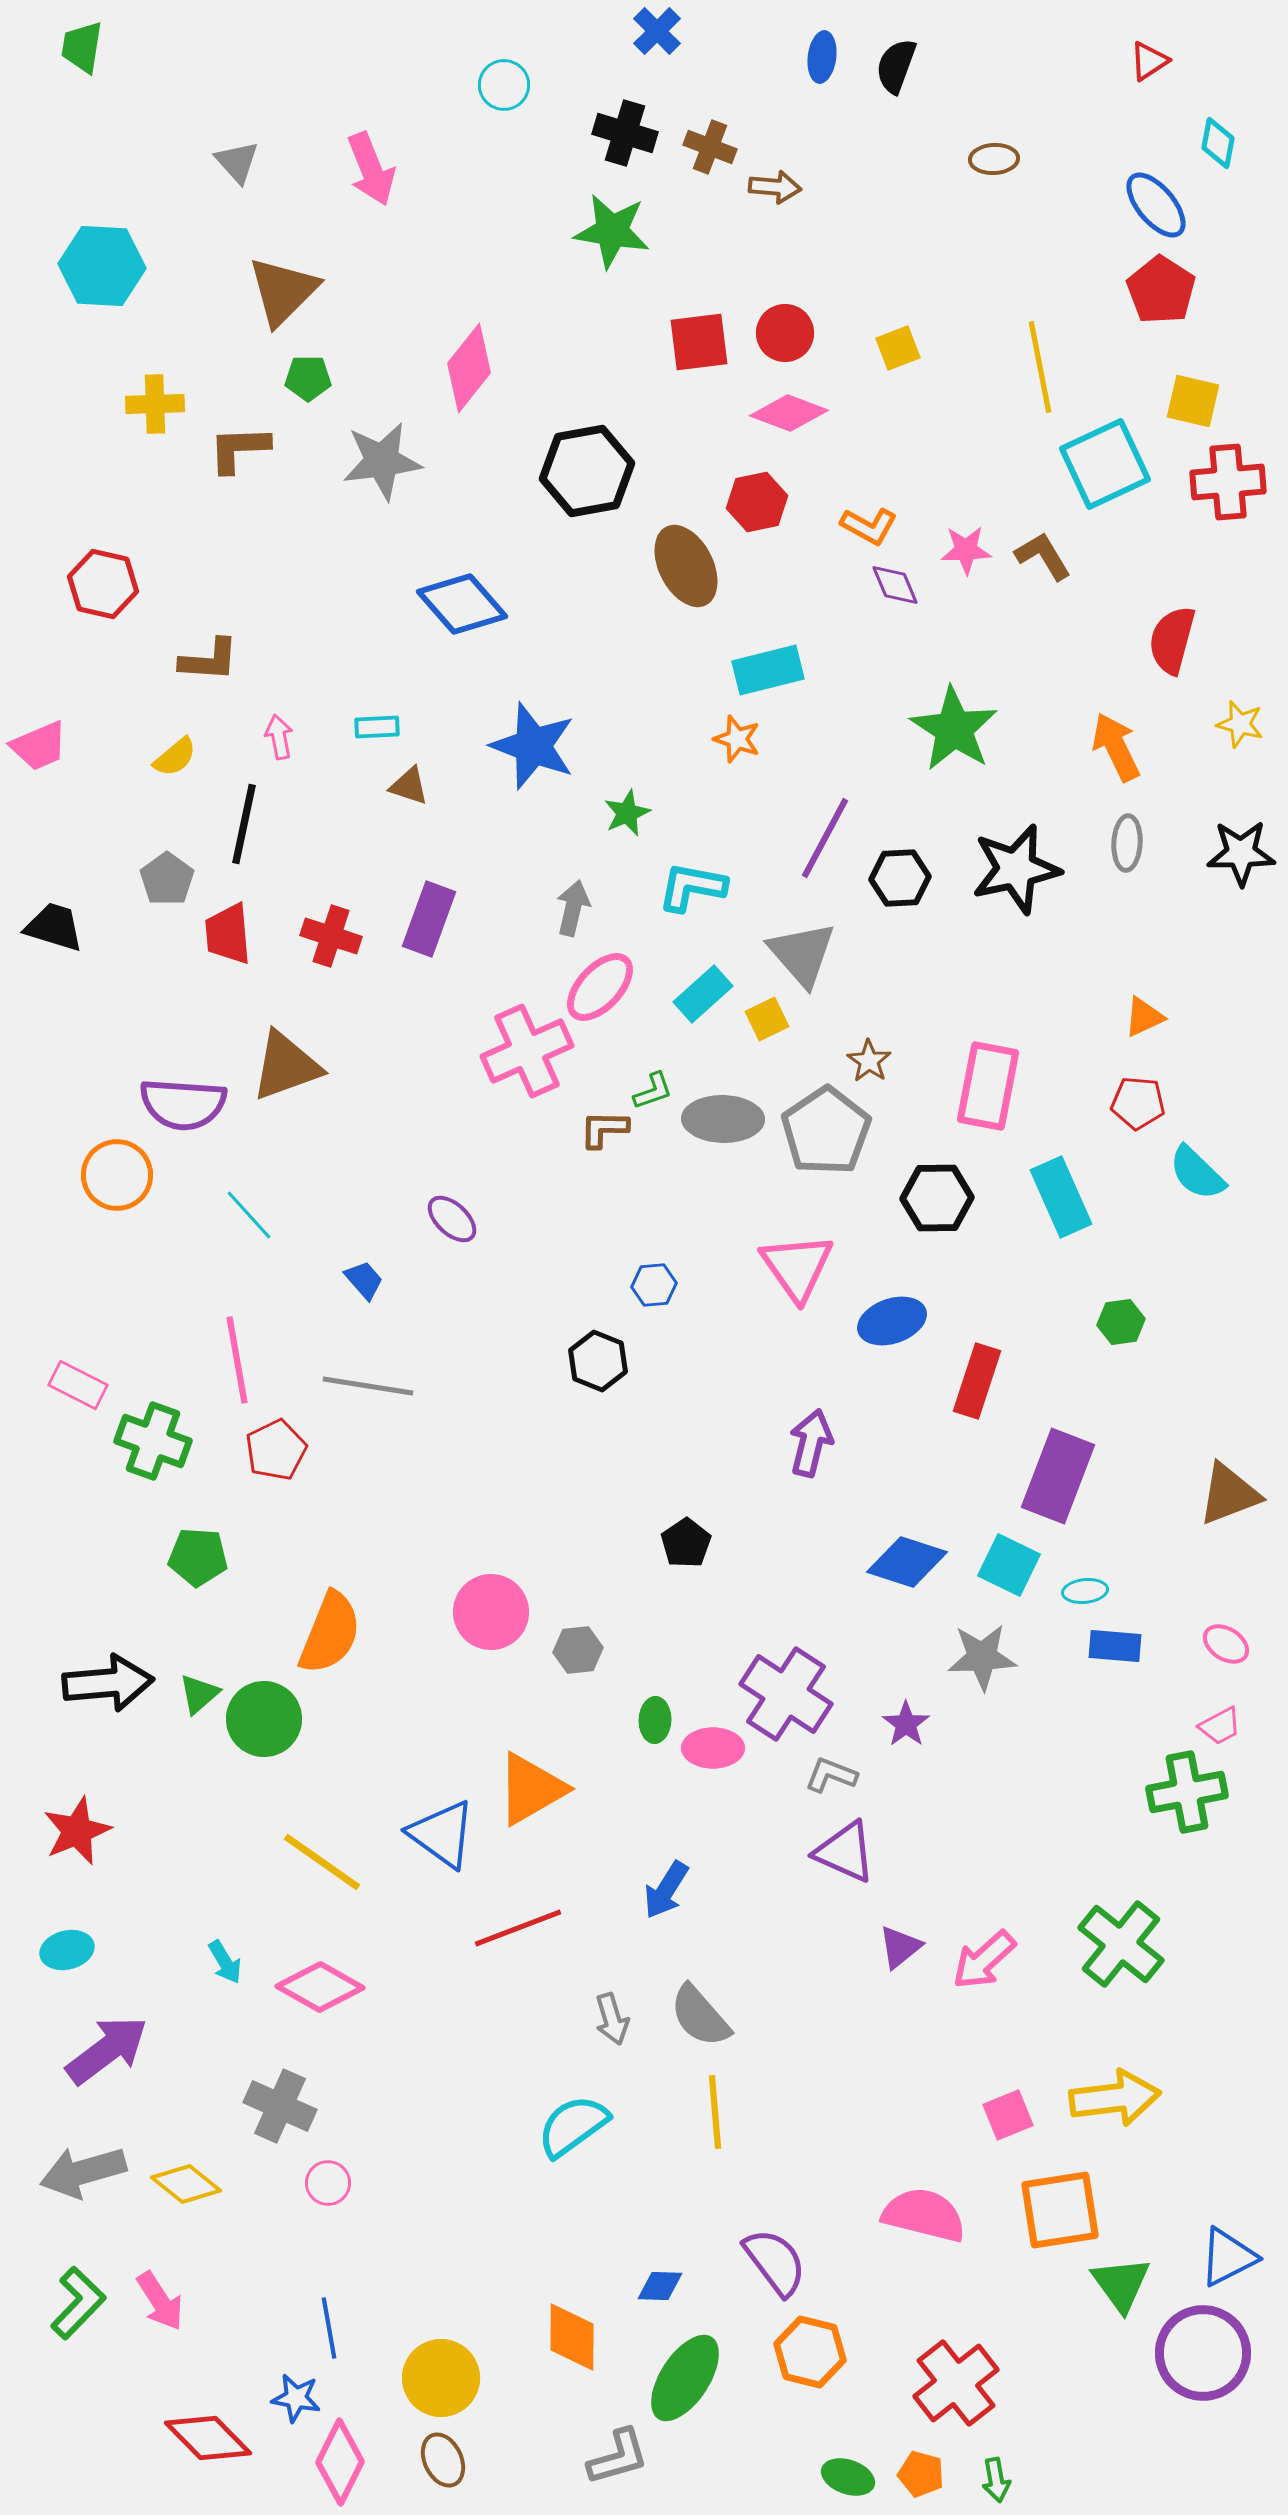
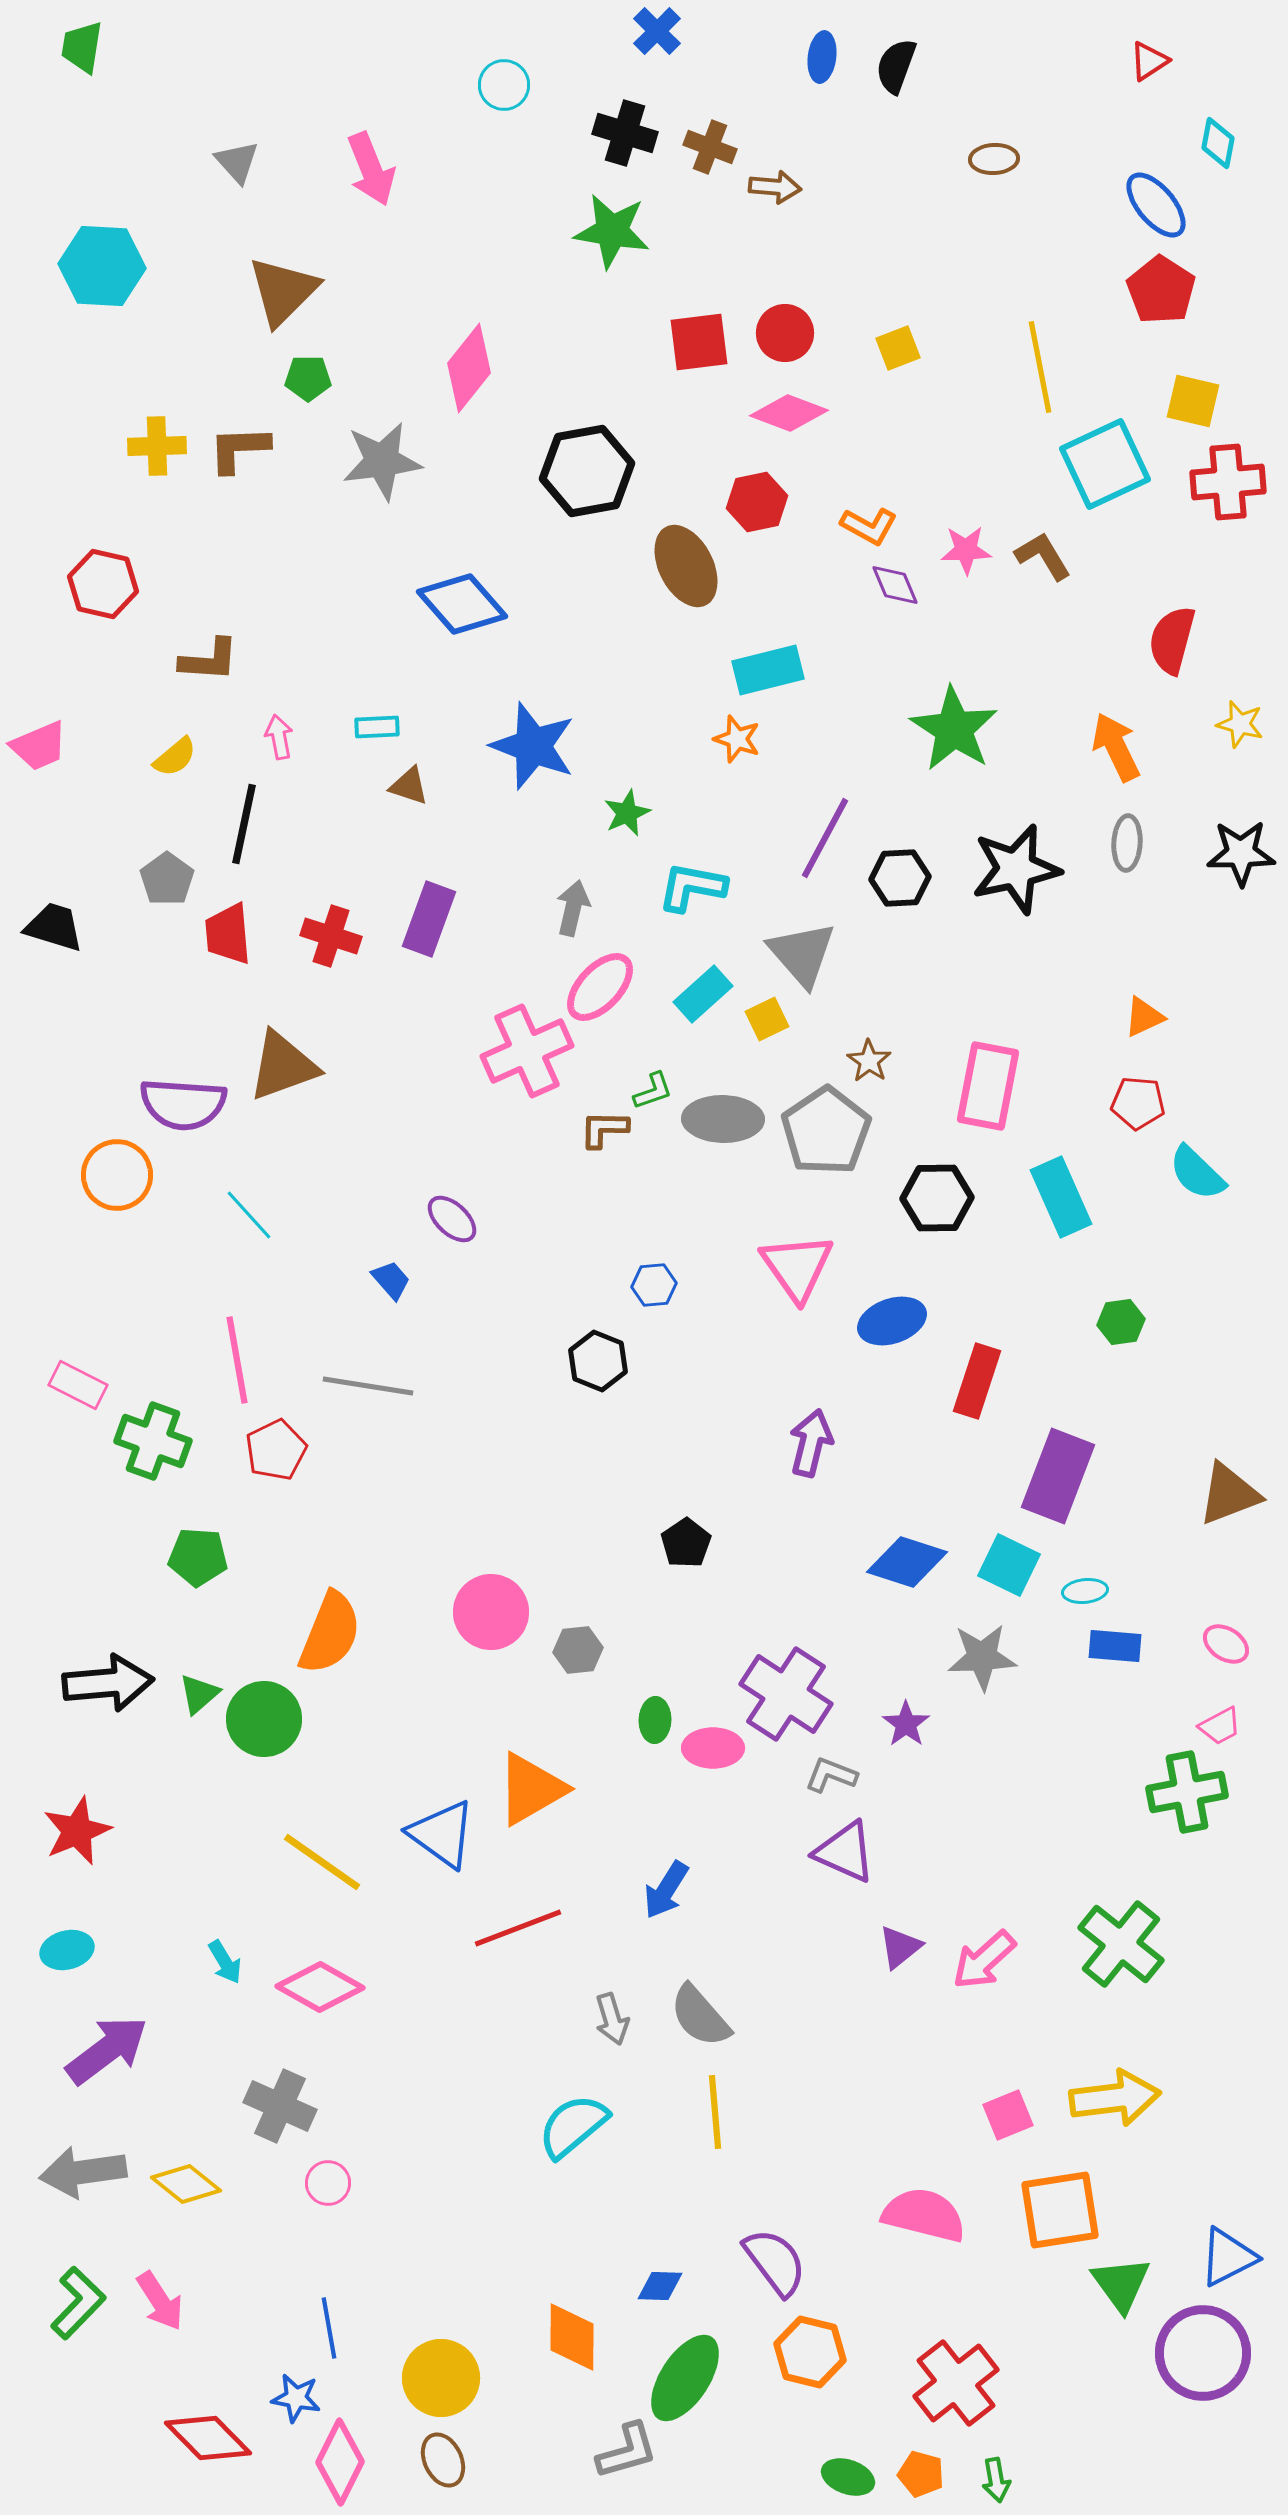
yellow cross at (155, 404): moved 2 px right, 42 px down
brown triangle at (286, 1066): moved 3 px left
blue trapezoid at (364, 1280): moved 27 px right
cyan semicircle at (573, 2126): rotated 4 degrees counterclockwise
gray arrow at (83, 2172): rotated 8 degrees clockwise
gray L-shape at (618, 2457): moved 9 px right, 6 px up
